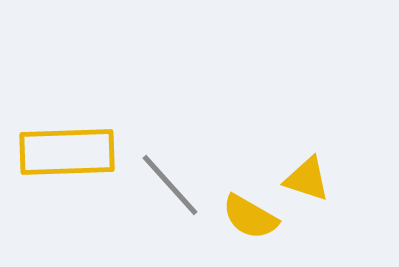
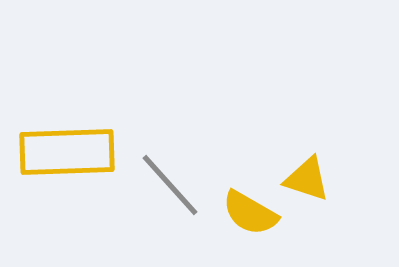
yellow semicircle: moved 4 px up
